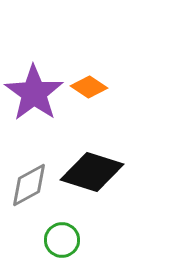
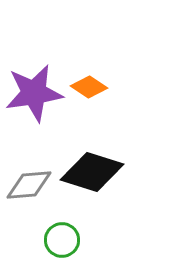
purple star: rotated 28 degrees clockwise
gray diamond: rotated 24 degrees clockwise
